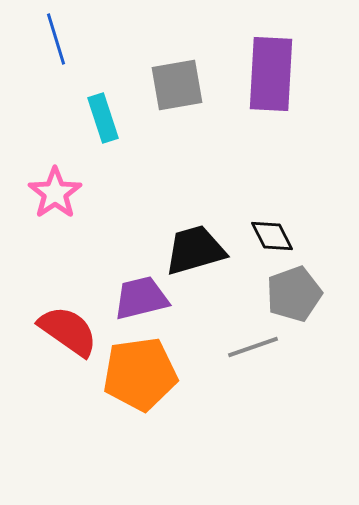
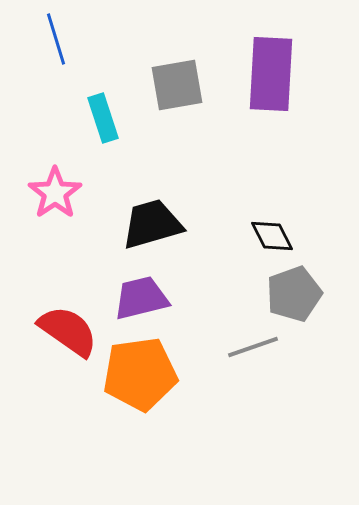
black trapezoid: moved 43 px left, 26 px up
